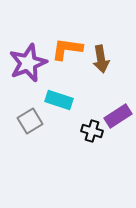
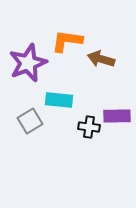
orange L-shape: moved 8 px up
brown arrow: rotated 116 degrees clockwise
cyan rectangle: rotated 12 degrees counterclockwise
purple rectangle: moved 1 px left; rotated 32 degrees clockwise
black cross: moved 3 px left, 4 px up; rotated 10 degrees counterclockwise
